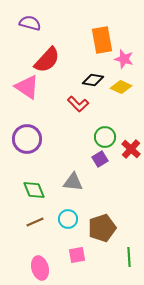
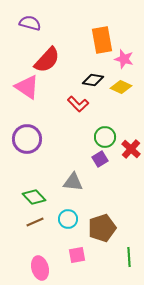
green diamond: moved 7 px down; rotated 20 degrees counterclockwise
